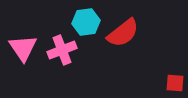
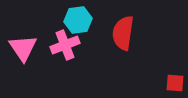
cyan hexagon: moved 8 px left, 2 px up
red semicircle: rotated 136 degrees clockwise
pink cross: moved 3 px right, 5 px up
